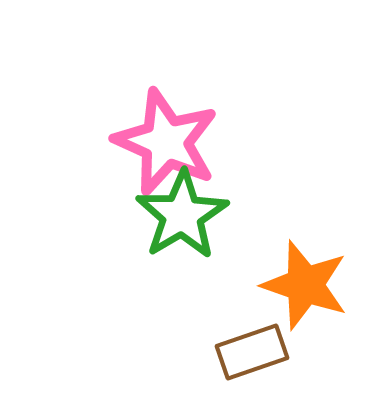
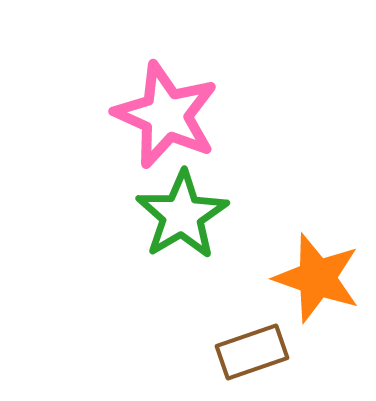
pink star: moved 27 px up
orange star: moved 12 px right, 7 px up
